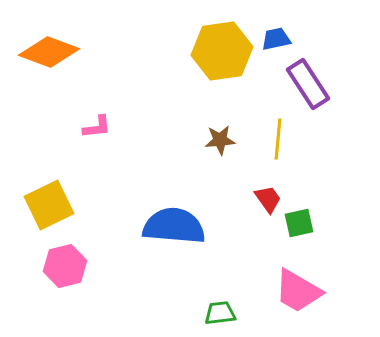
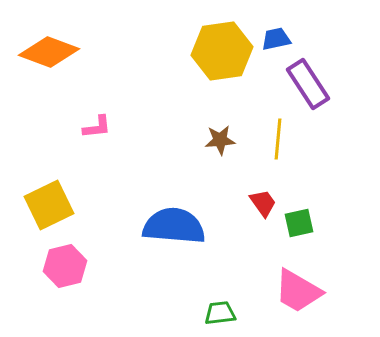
red trapezoid: moved 5 px left, 4 px down
